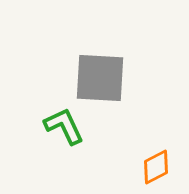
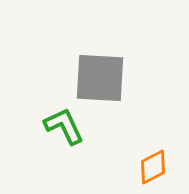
orange diamond: moved 3 px left
